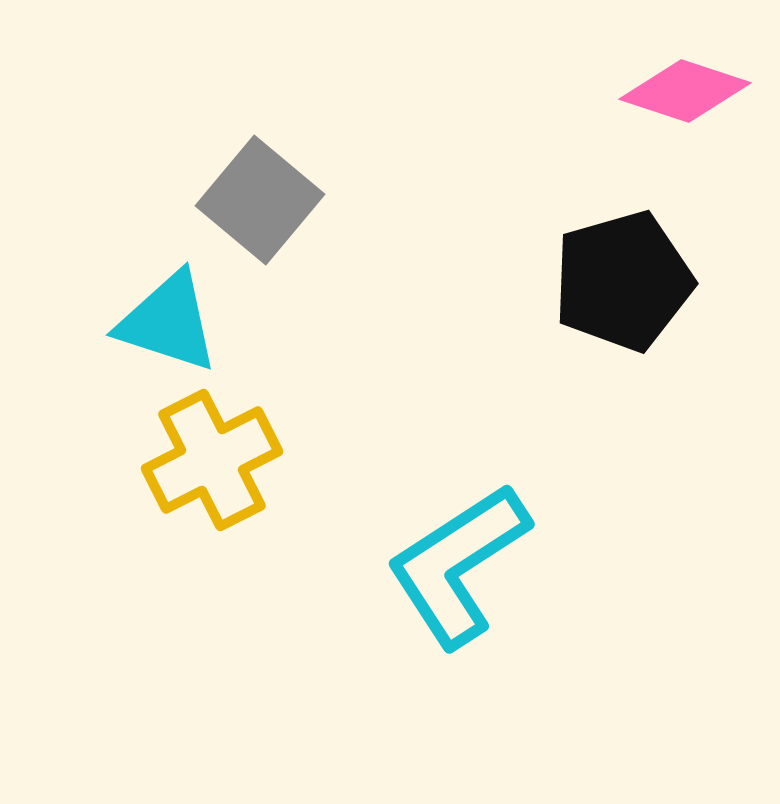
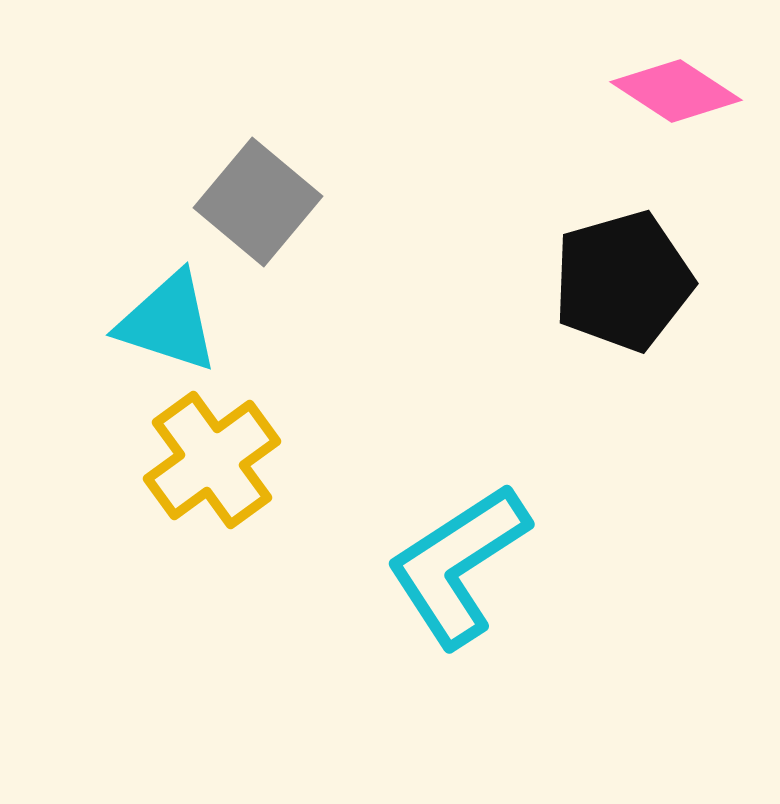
pink diamond: moved 9 px left; rotated 15 degrees clockwise
gray square: moved 2 px left, 2 px down
yellow cross: rotated 9 degrees counterclockwise
